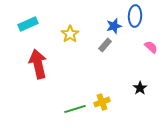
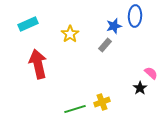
pink semicircle: moved 26 px down
